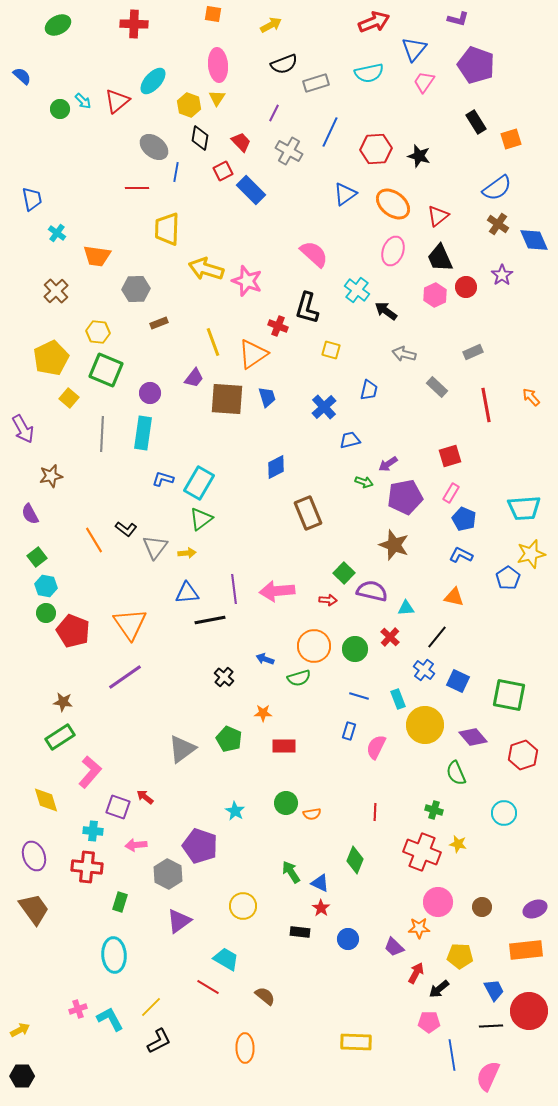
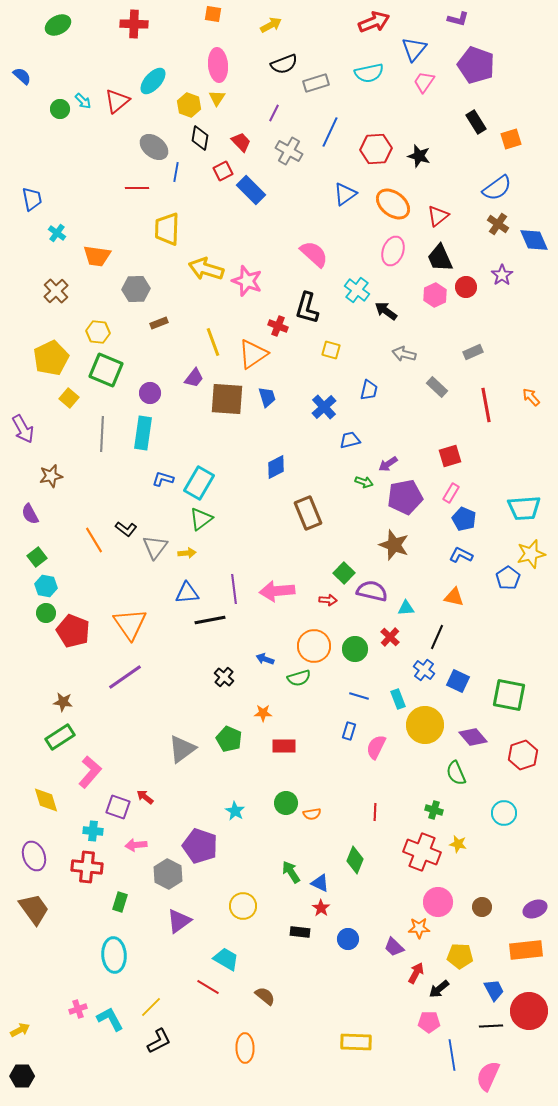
black line at (437, 637): rotated 15 degrees counterclockwise
